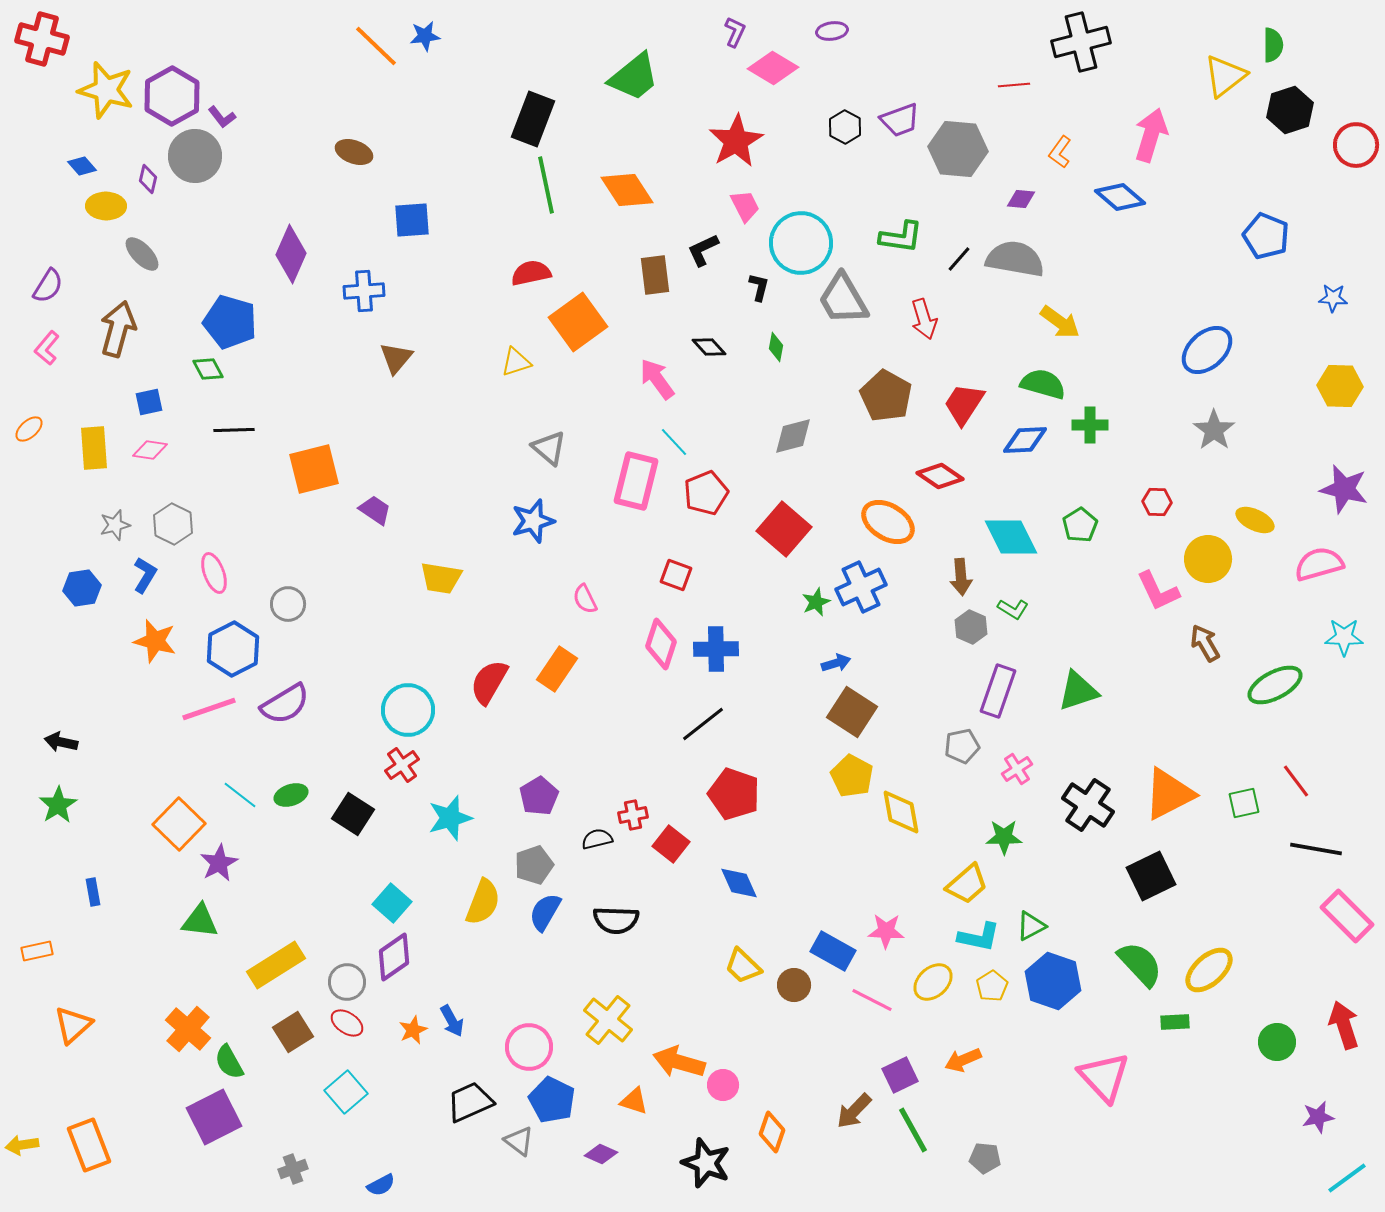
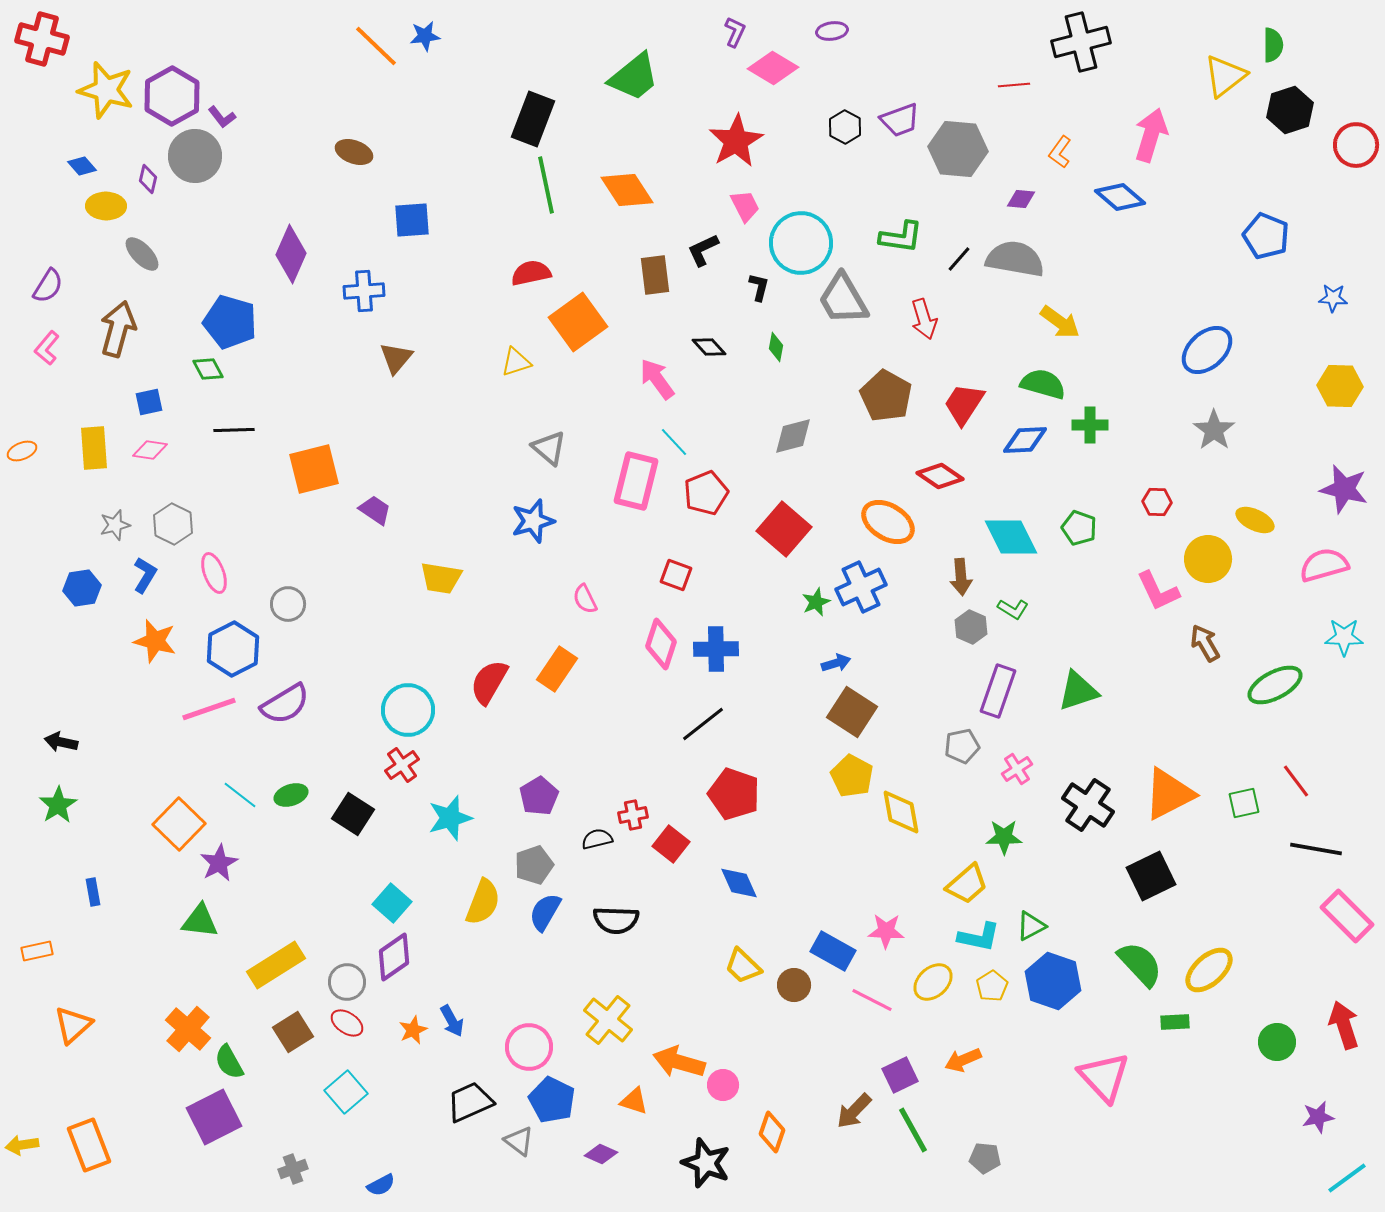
orange ellipse at (29, 429): moved 7 px left, 22 px down; rotated 20 degrees clockwise
green pentagon at (1080, 525): moved 1 px left, 3 px down; rotated 20 degrees counterclockwise
pink semicircle at (1319, 564): moved 5 px right, 1 px down
